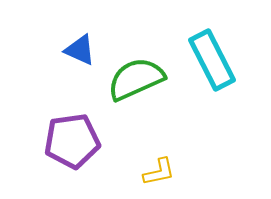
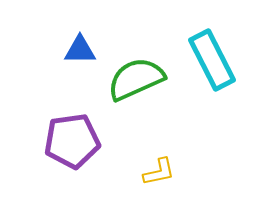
blue triangle: rotated 24 degrees counterclockwise
